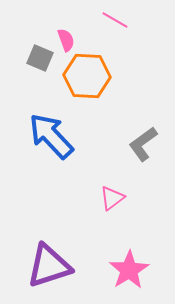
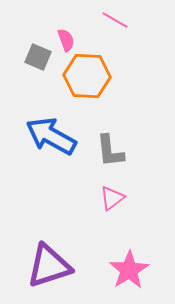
gray square: moved 2 px left, 1 px up
blue arrow: rotated 18 degrees counterclockwise
gray L-shape: moved 33 px left, 7 px down; rotated 60 degrees counterclockwise
